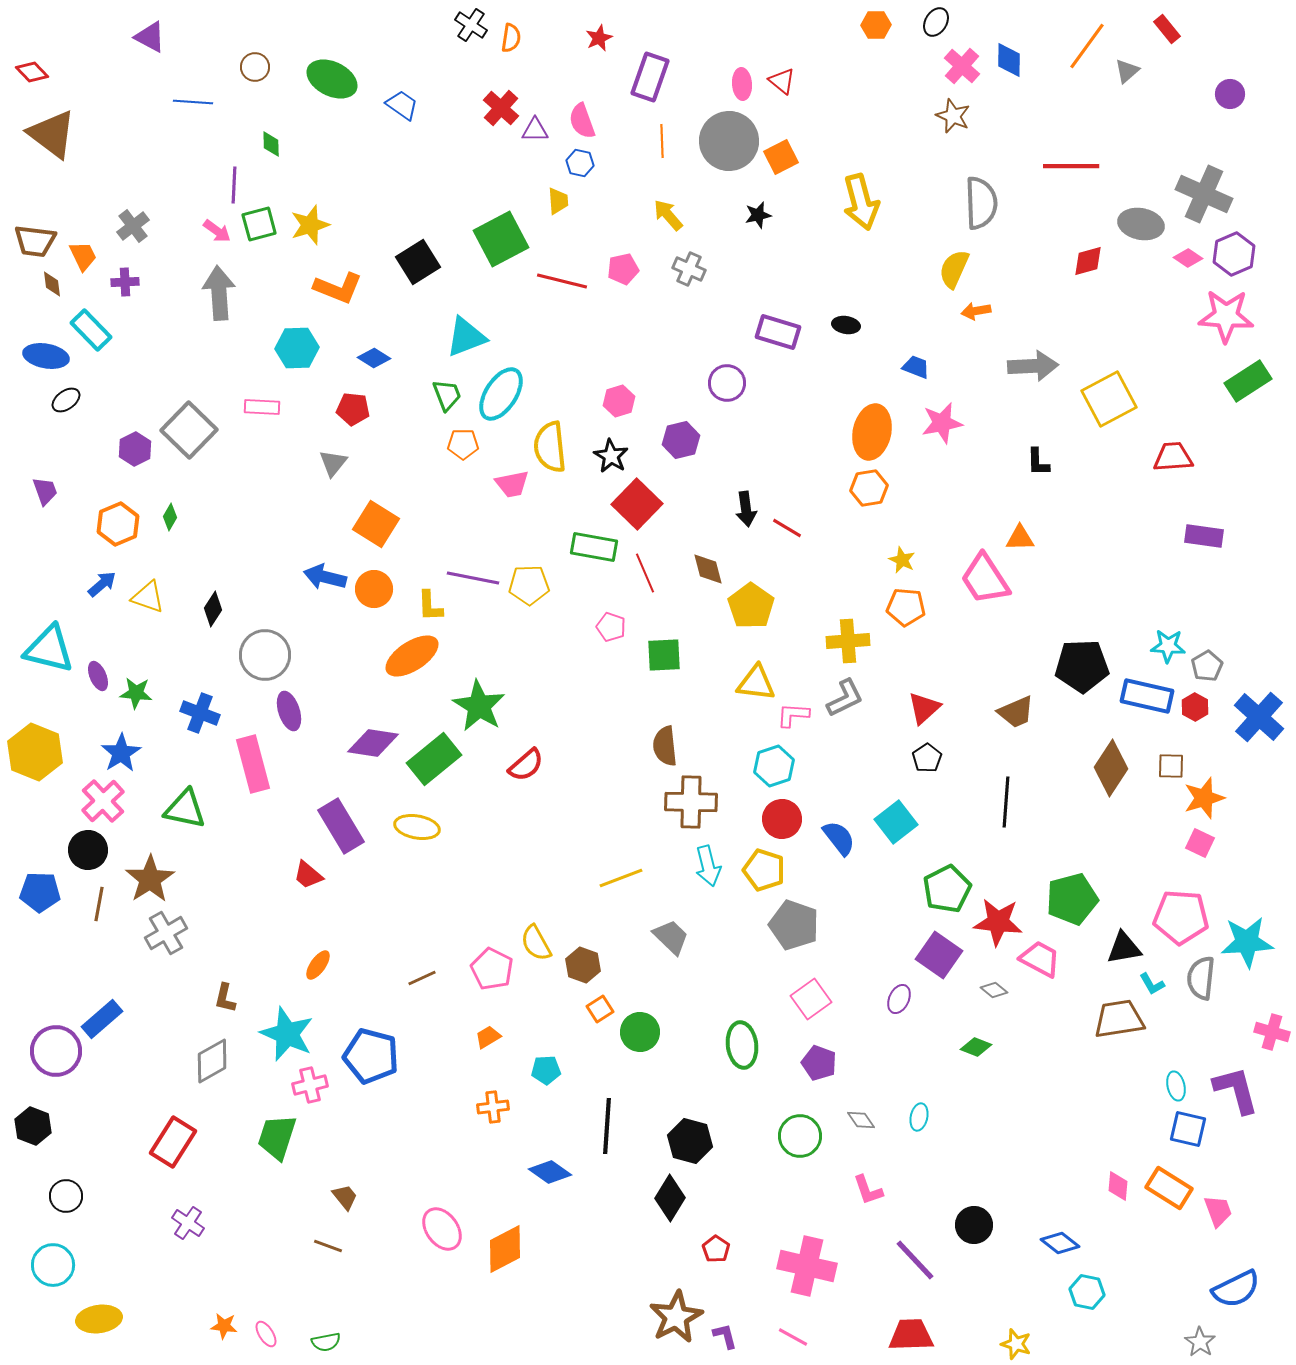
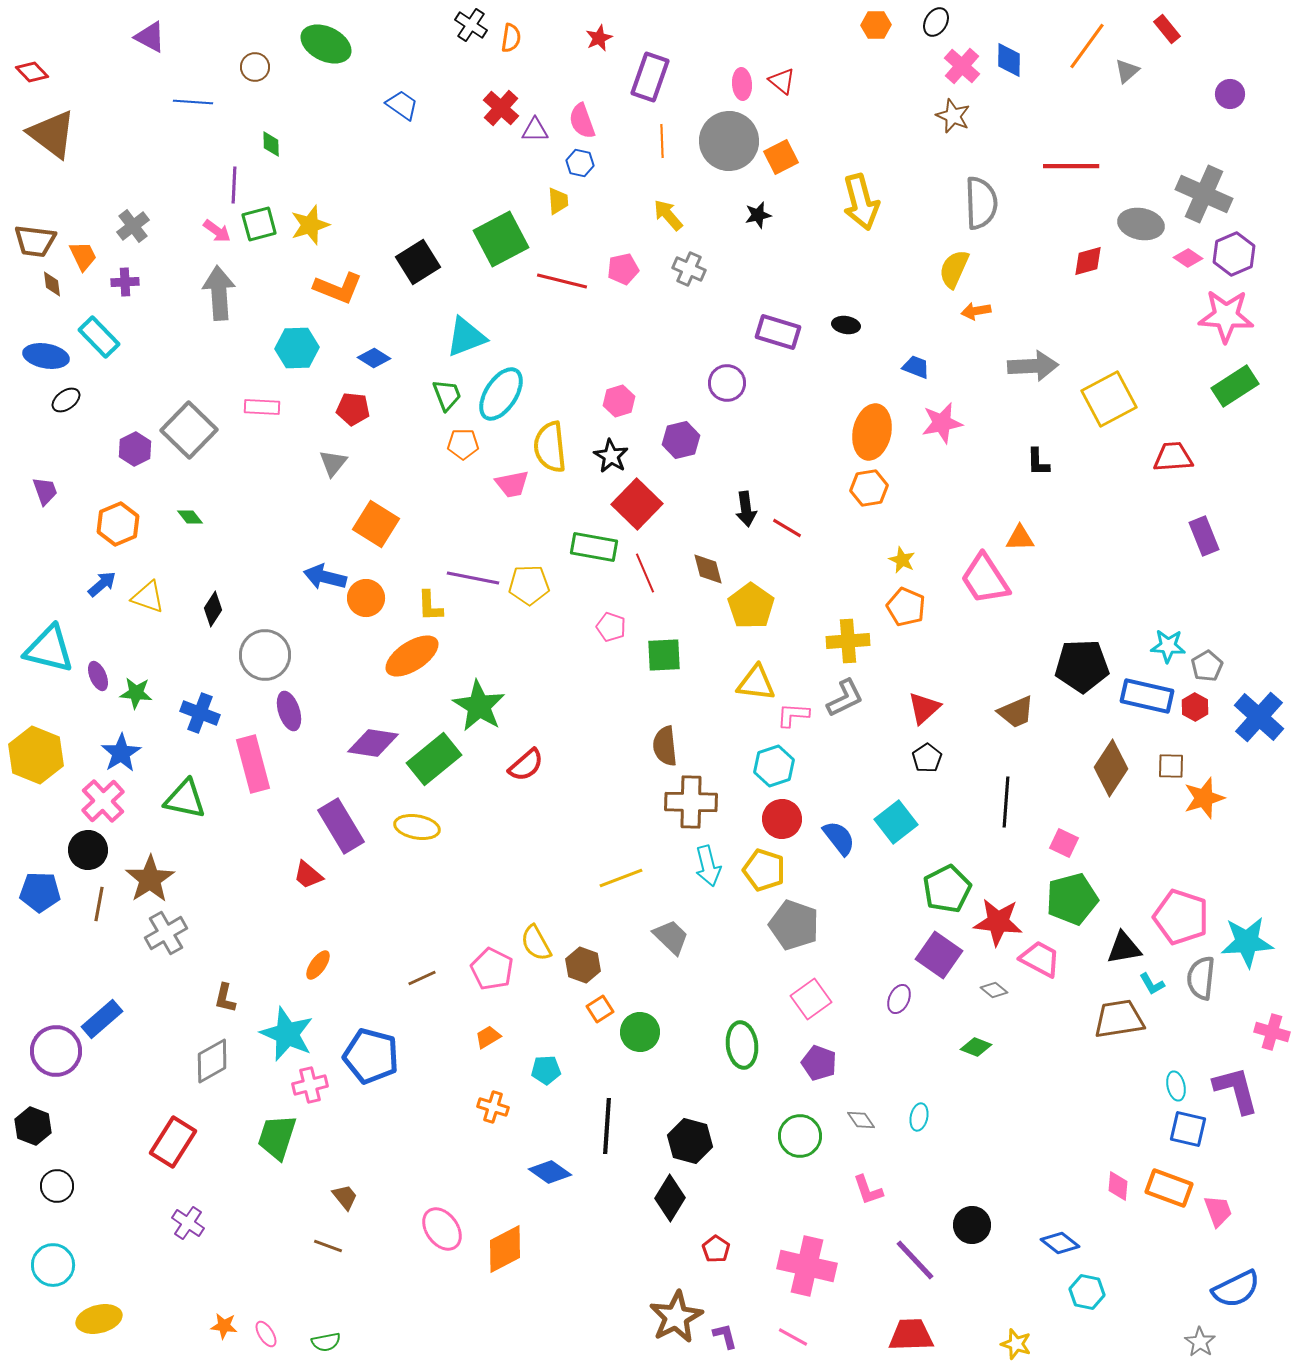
green ellipse at (332, 79): moved 6 px left, 35 px up
cyan rectangle at (91, 330): moved 8 px right, 7 px down
green rectangle at (1248, 381): moved 13 px left, 5 px down
green diamond at (170, 517): moved 20 px right; rotated 68 degrees counterclockwise
purple rectangle at (1204, 536): rotated 60 degrees clockwise
orange circle at (374, 589): moved 8 px left, 9 px down
orange pentagon at (906, 607): rotated 18 degrees clockwise
yellow hexagon at (35, 752): moved 1 px right, 3 px down
green triangle at (185, 809): moved 10 px up
pink square at (1200, 843): moved 136 px left
pink pentagon at (1181, 917): rotated 14 degrees clockwise
orange cross at (493, 1107): rotated 24 degrees clockwise
orange rectangle at (1169, 1188): rotated 12 degrees counterclockwise
black circle at (66, 1196): moved 9 px left, 10 px up
black circle at (974, 1225): moved 2 px left
yellow ellipse at (99, 1319): rotated 6 degrees counterclockwise
